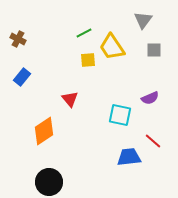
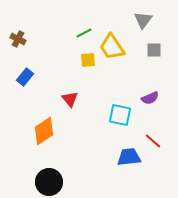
blue rectangle: moved 3 px right
